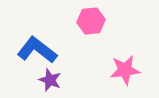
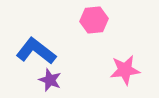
pink hexagon: moved 3 px right, 1 px up
blue L-shape: moved 1 px left, 1 px down
